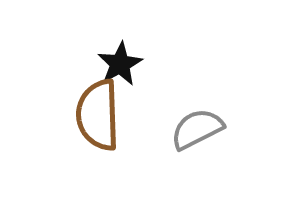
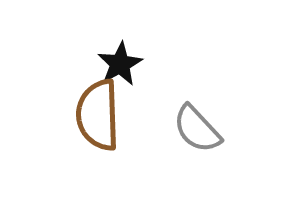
gray semicircle: rotated 106 degrees counterclockwise
